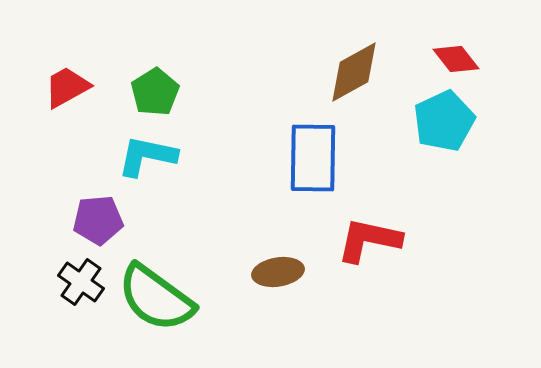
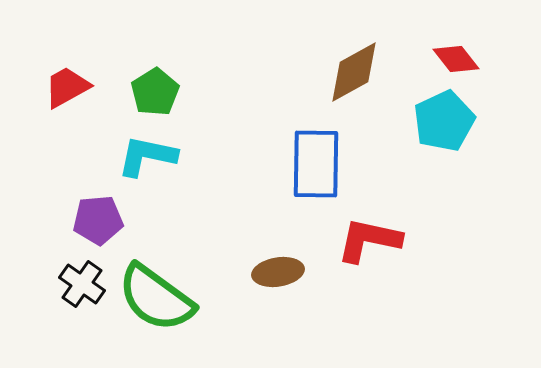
blue rectangle: moved 3 px right, 6 px down
black cross: moved 1 px right, 2 px down
